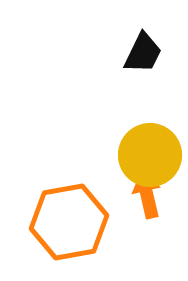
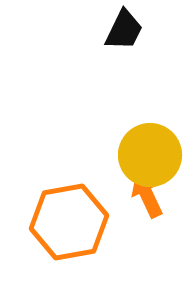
black trapezoid: moved 19 px left, 23 px up
orange arrow: rotated 12 degrees counterclockwise
